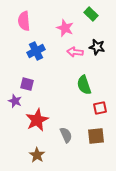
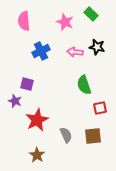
pink star: moved 6 px up
blue cross: moved 5 px right
brown square: moved 3 px left
